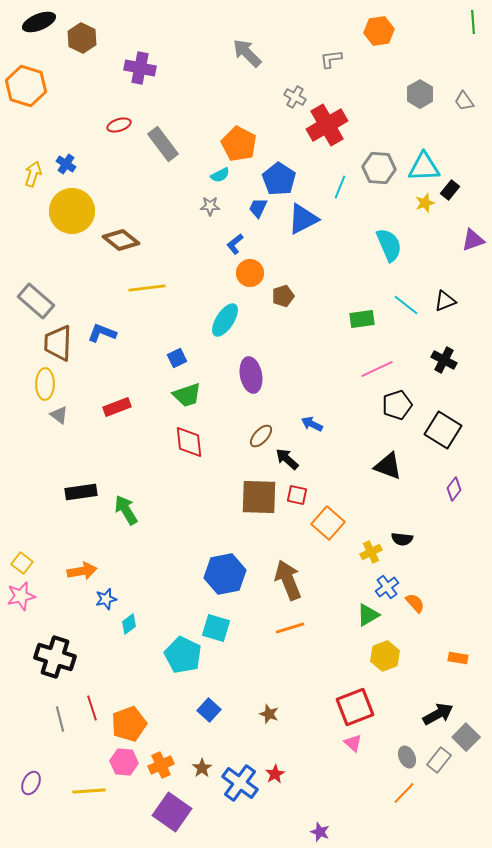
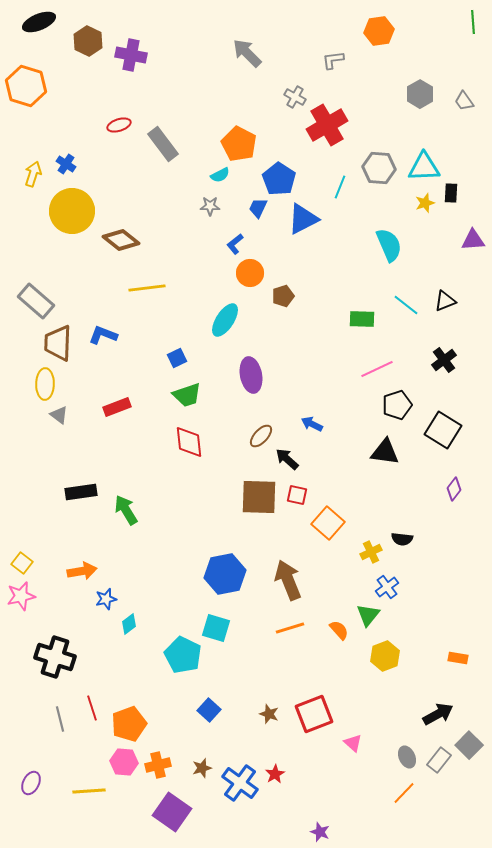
brown hexagon at (82, 38): moved 6 px right, 3 px down
gray L-shape at (331, 59): moved 2 px right, 1 px down
purple cross at (140, 68): moved 9 px left, 13 px up
black rectangle at (450, 190): moved 1 px right, 3 px down; rotated 36 degrees counterclockwise
purple triangle at (473, 240): rotated 15 degrees clockwise
green rectangle at (362, 319): rotated 10 degrees clockwise
blue L-shape at (102, 333): moved 1 px right, 2 px down
black cross at (444, 360): rotated 25 degrees clockwise
black triangle at (388, 466): moved 3 px left, 14 px up; rotated 12 degrees counterclockwise
orange semicircle at (415, 603): moved 76 px left, 27 px down
green triangle at (368, 615): rotated 20 degrees counterclockwise
red square at (355, 707): moved 41 px left, 7 px down
gray square at (466, 737): moved 3 px right, 8 px down
orange cross at (161, 765): moved 3 px left; rotated 10 degrees clockwise
brown star at (202, 768): rotated 18 degrees clockwise
